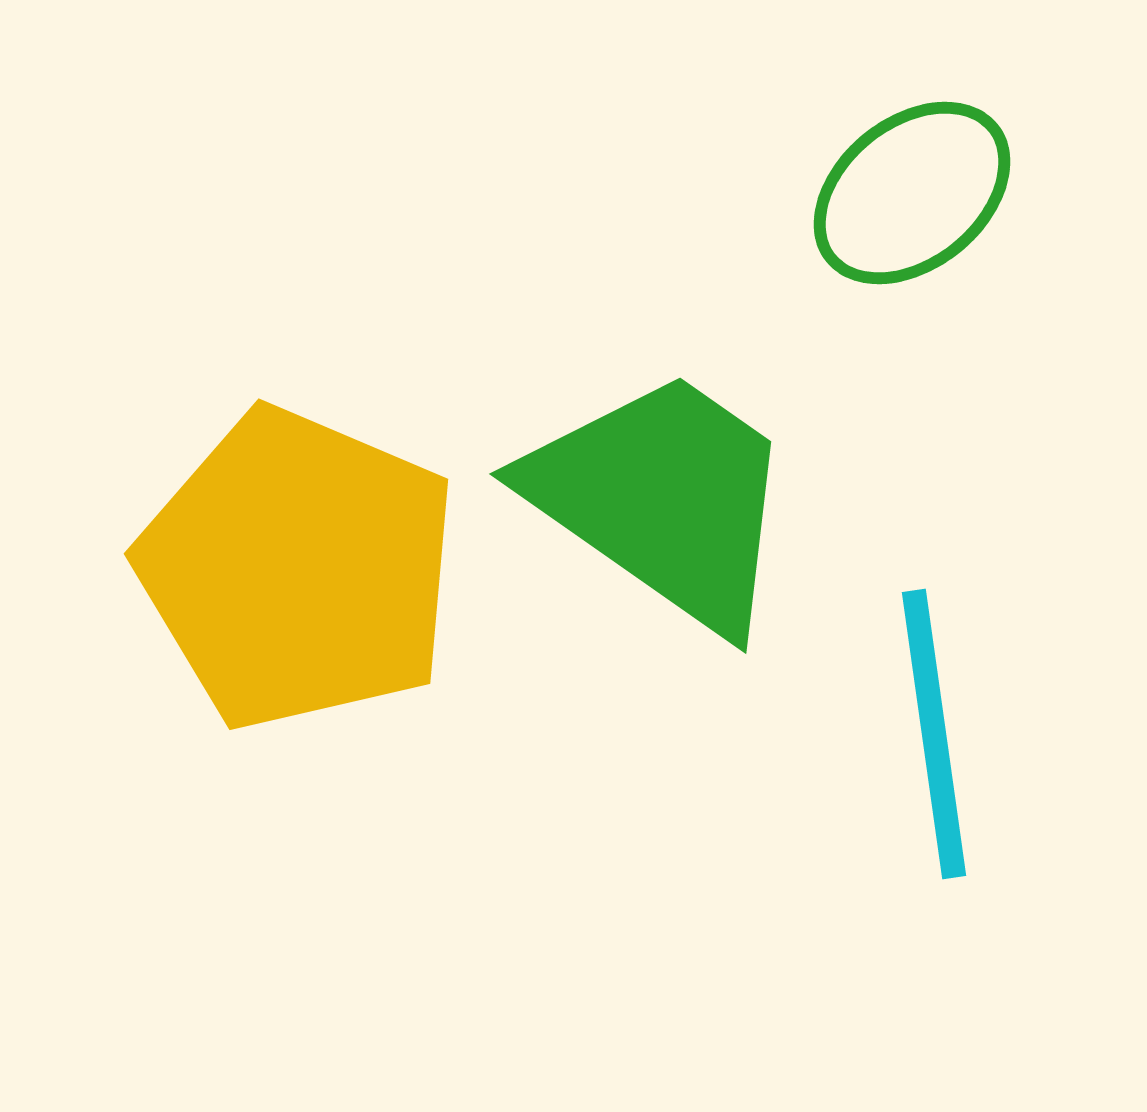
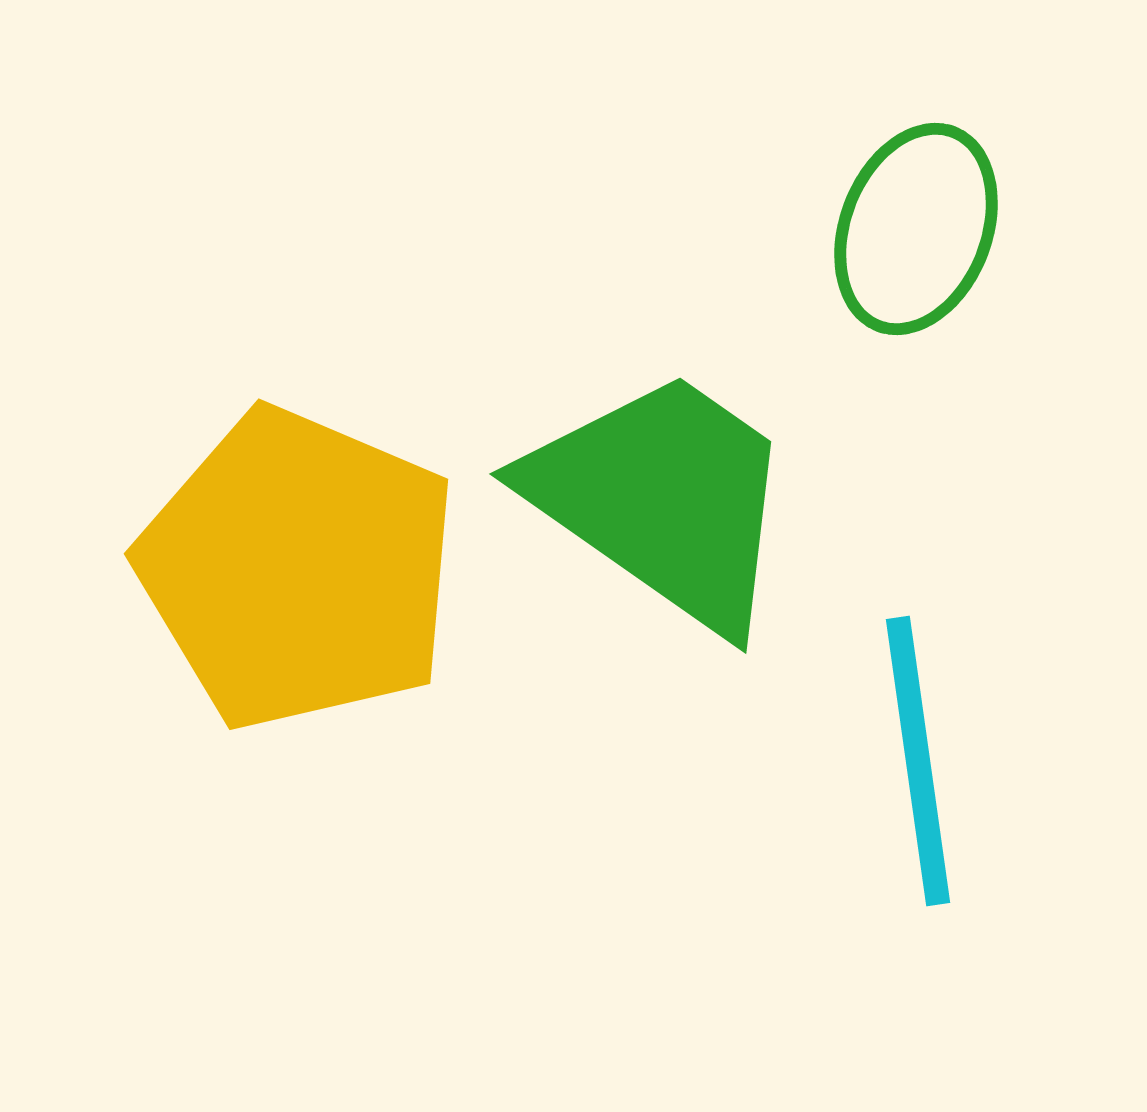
green ellipse: moved 4 px right, 36 px down; rotated 30 degrees counterclockwise
cyan line: moved 16 px left, 27 px down
